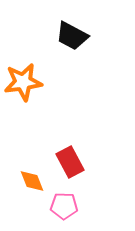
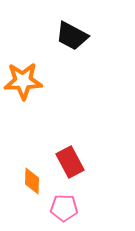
orange star: moved 1 px up; rotated 6 degrees clockwise
orange diamond: rotated 24 degrees clockwise
pink pentagon: moved 2 px down
